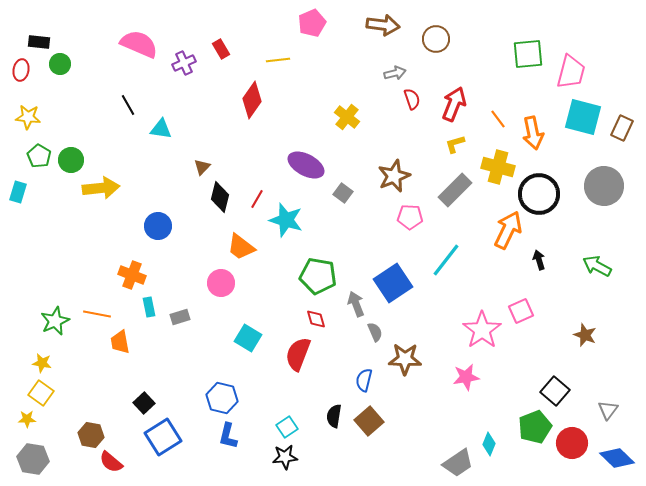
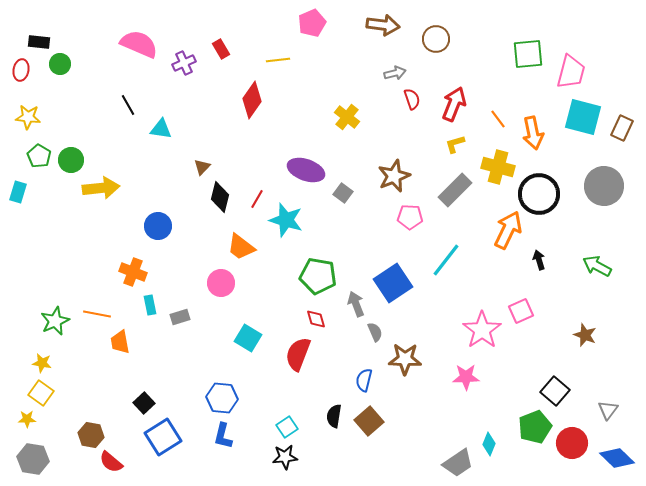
purple ellipse at (306, 165): moved 5 px down; rotated 9 degrees counterclockwise
orange cross at (132, 275): moved 1 px right, 3 px up
cyan rectangle at (149, 307): moved 1 px right, 2 px up
pink star at (466, 377): rotated 8 degrees clockwise
blue hexagon at (222, 398): rotated 8 degrees counterclockwise
blue L-shape at (228, 436): moved 5 px left
